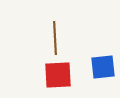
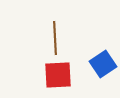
blue square: moved 3 px up; rotated 28 degrees counterclockwise
